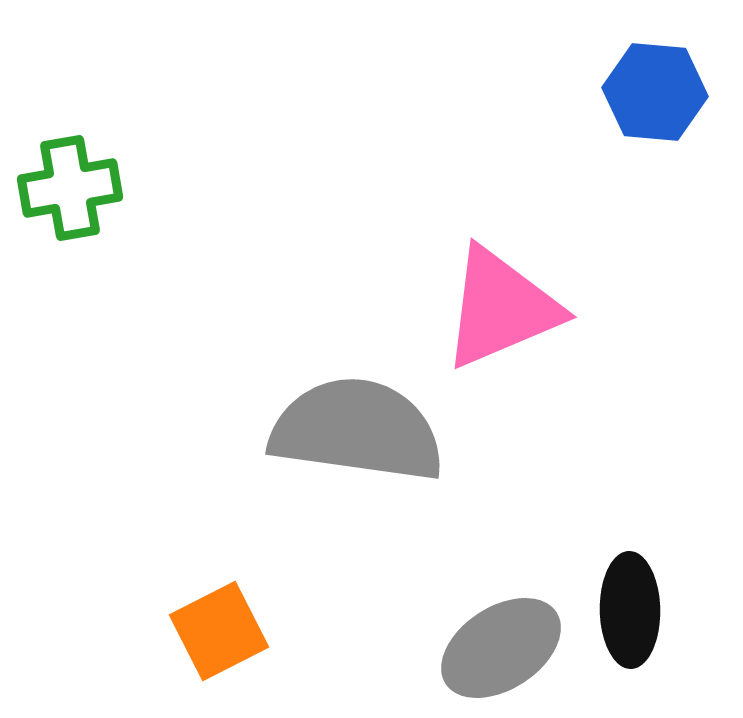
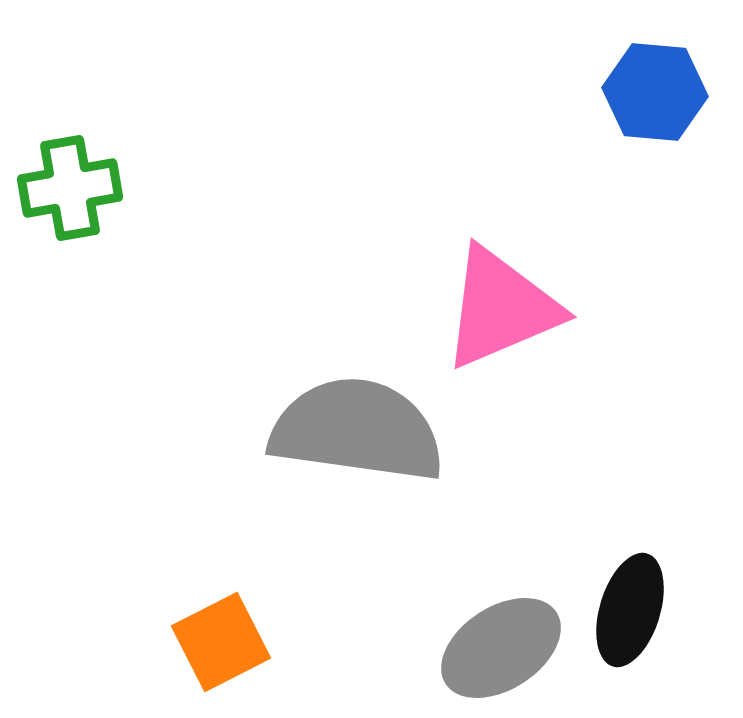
black ellipse: rotated 18 degrees clockwise
orange square: moved 2 px right, 11 px down
